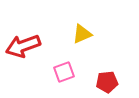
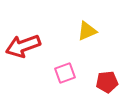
yellow triangle: moved 5 px right, 3 px up
pink square: moved 1 px right, 1 px down
